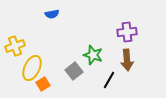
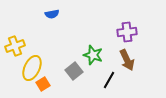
brown arrow: rotated 20 degrees counterclockwise
